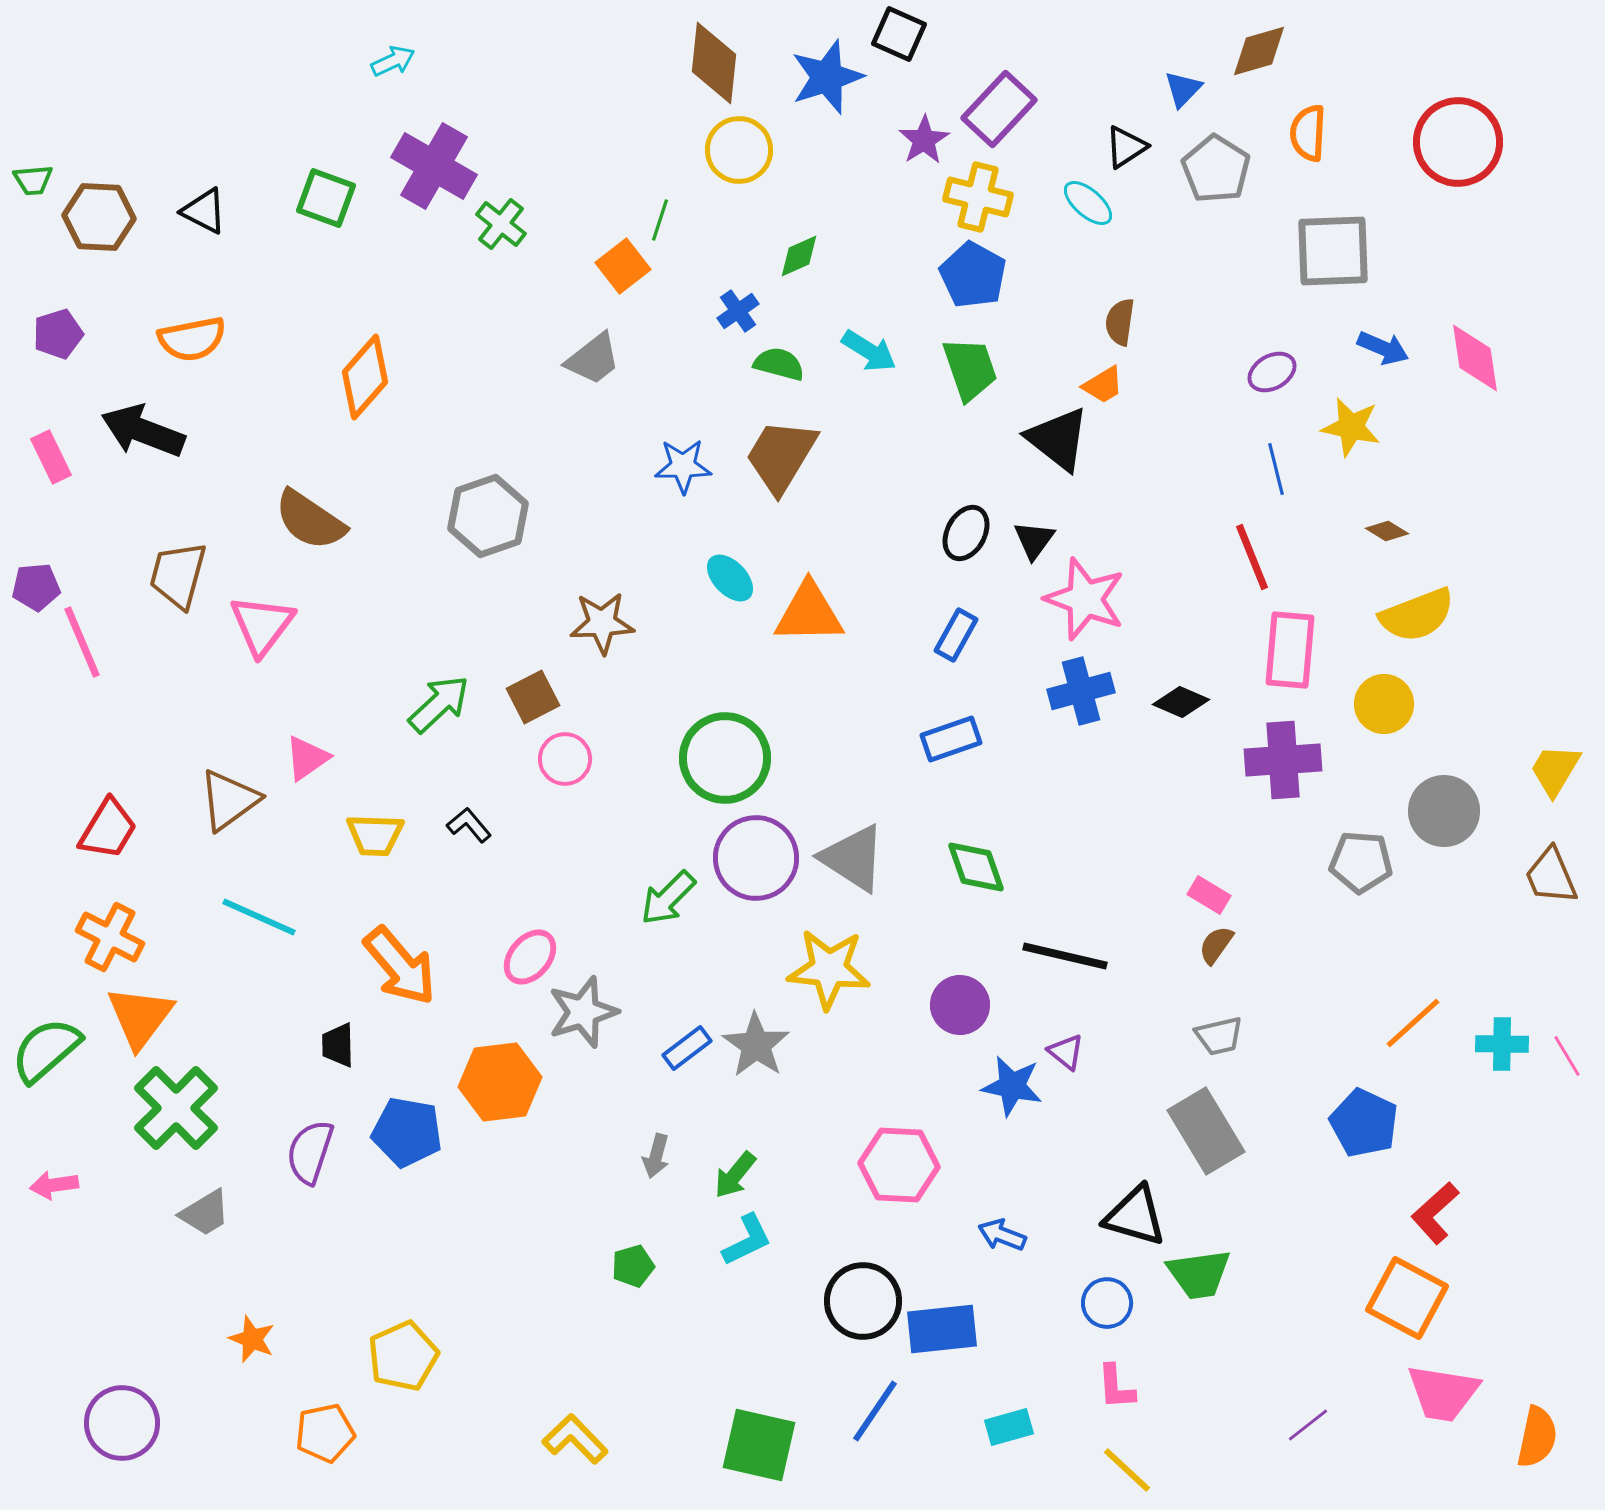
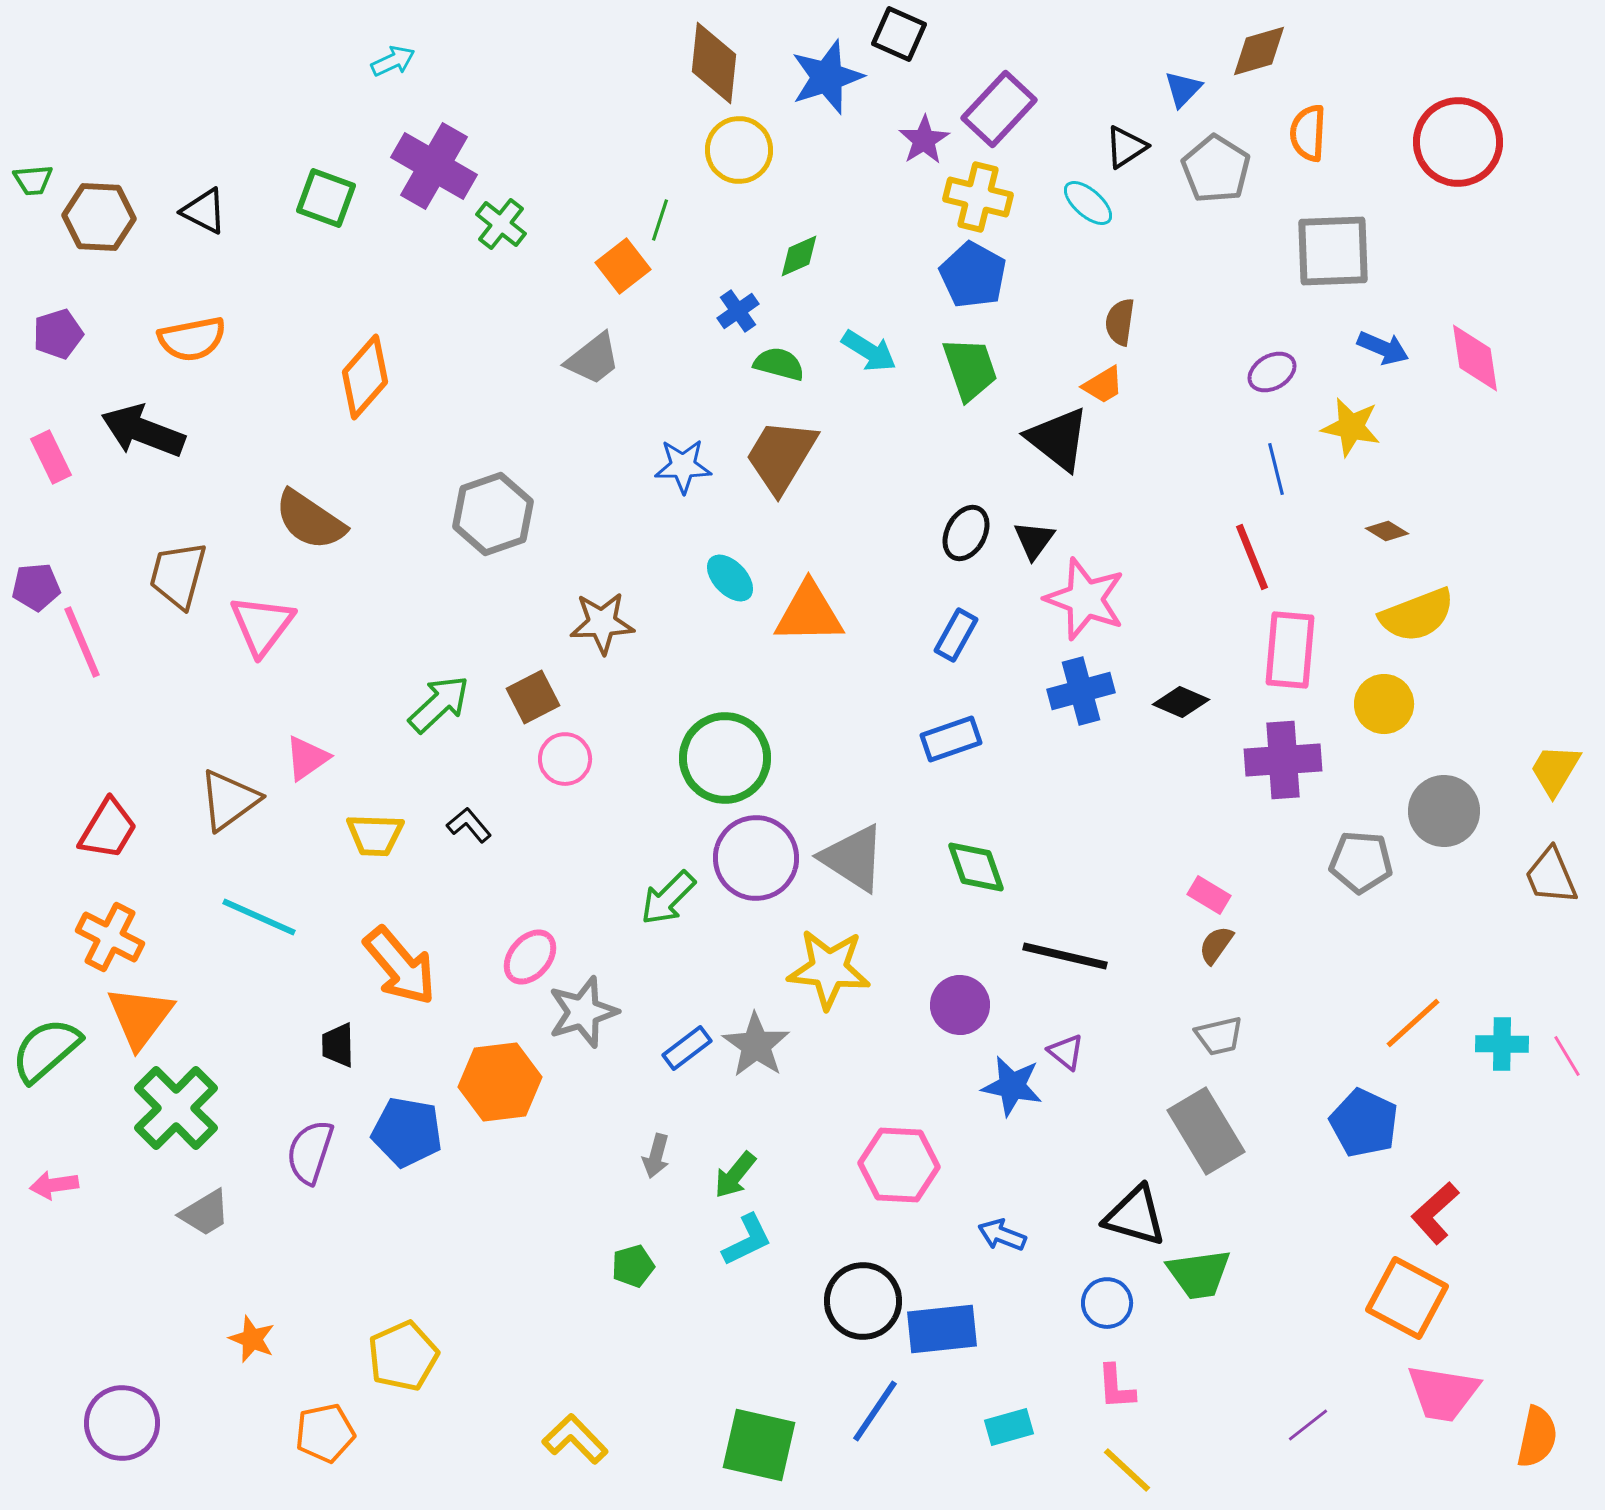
gray hexagon at (488, 516): moved 5 px right, 2 px up
